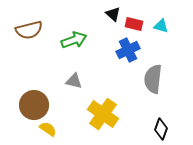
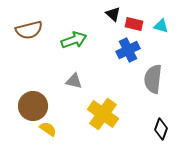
brown circle: moved 1 px left, 1 px down
